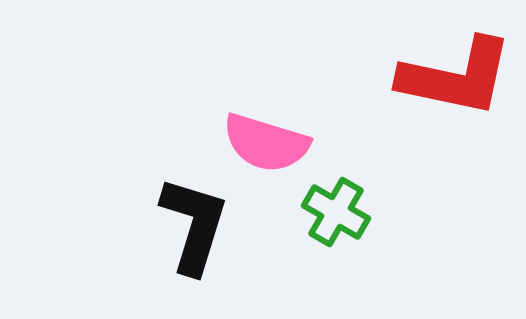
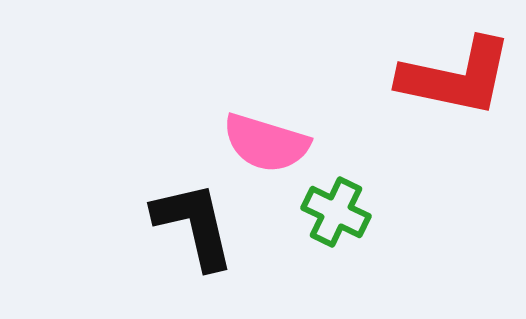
green cross: rotated 4 degrees counterclockwise
black L-shape: rotated 30 degrees counterclockwise
